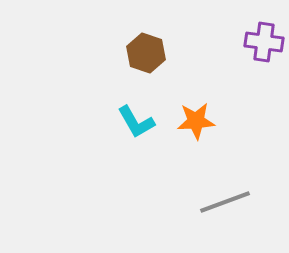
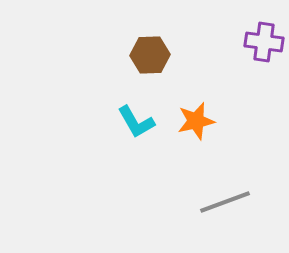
brown hexagon: moved 4 px right, 2 px down; rotated 21 degrees counterclockwise
orange star: rotated 9 degrees counterclockwise
